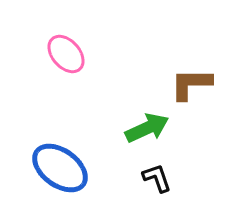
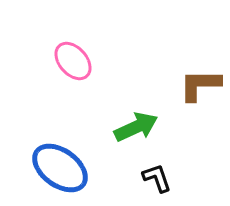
pink ellipse: moved 7 px right, 7 px down
brown L-shape: moved 9 px right, 1 px down
green arrow: moved 11 px left, 1 px up
